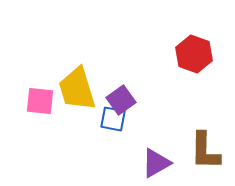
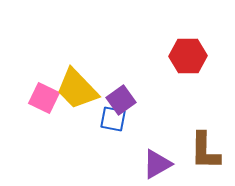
red hexagon: moved 6 px left, 2 px down; rotated 21 degrees counterclockwise
yellow trapezoid: rotated 27 degrees counterclockwise
pink square: moved 4 px right, 3 px up; rotated 20 degrees clockwise
purple triangle: moved 1 px right, 1 px down
